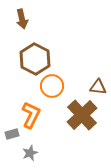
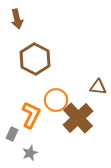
brown arrow: moved 5 px left
orange circle: moved 4 px right, 14 px down
brown cross: moved 4 px left, 3 px down
gray rectangle: rotated 48 degrees counterclockwise
